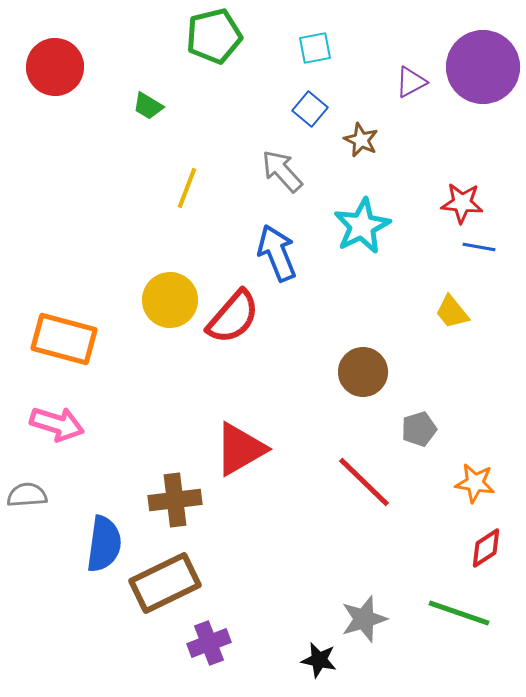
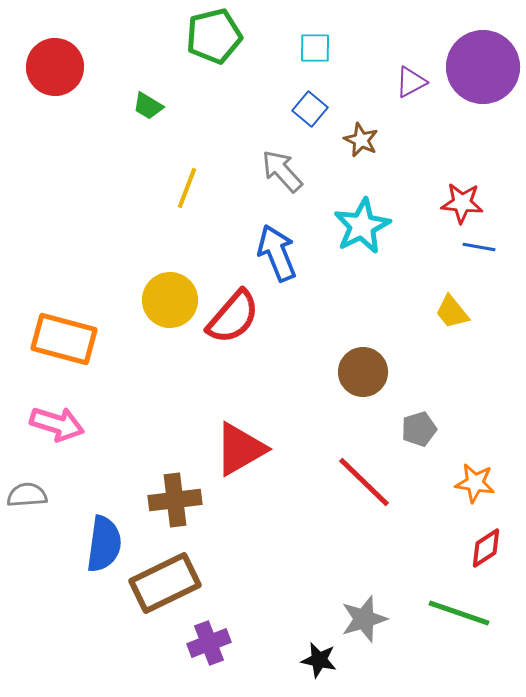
cyan square: rotated 12 degrees clockwise
